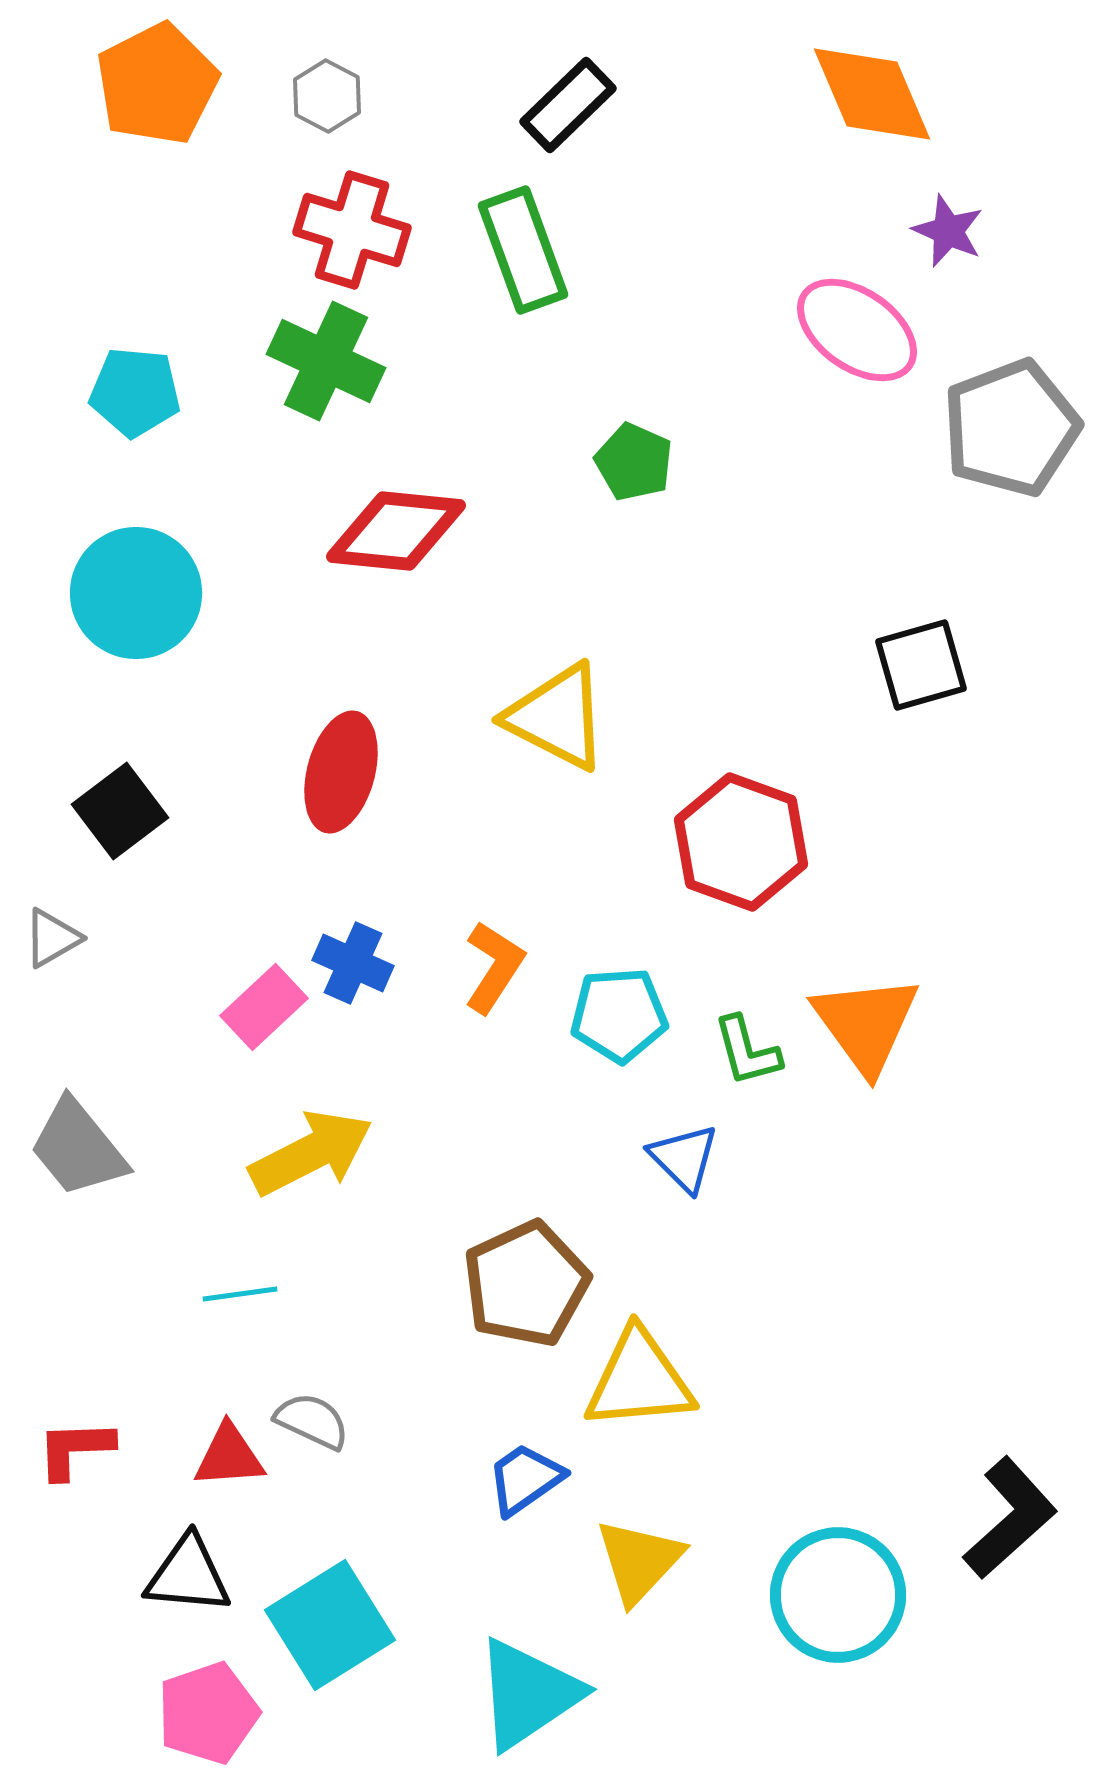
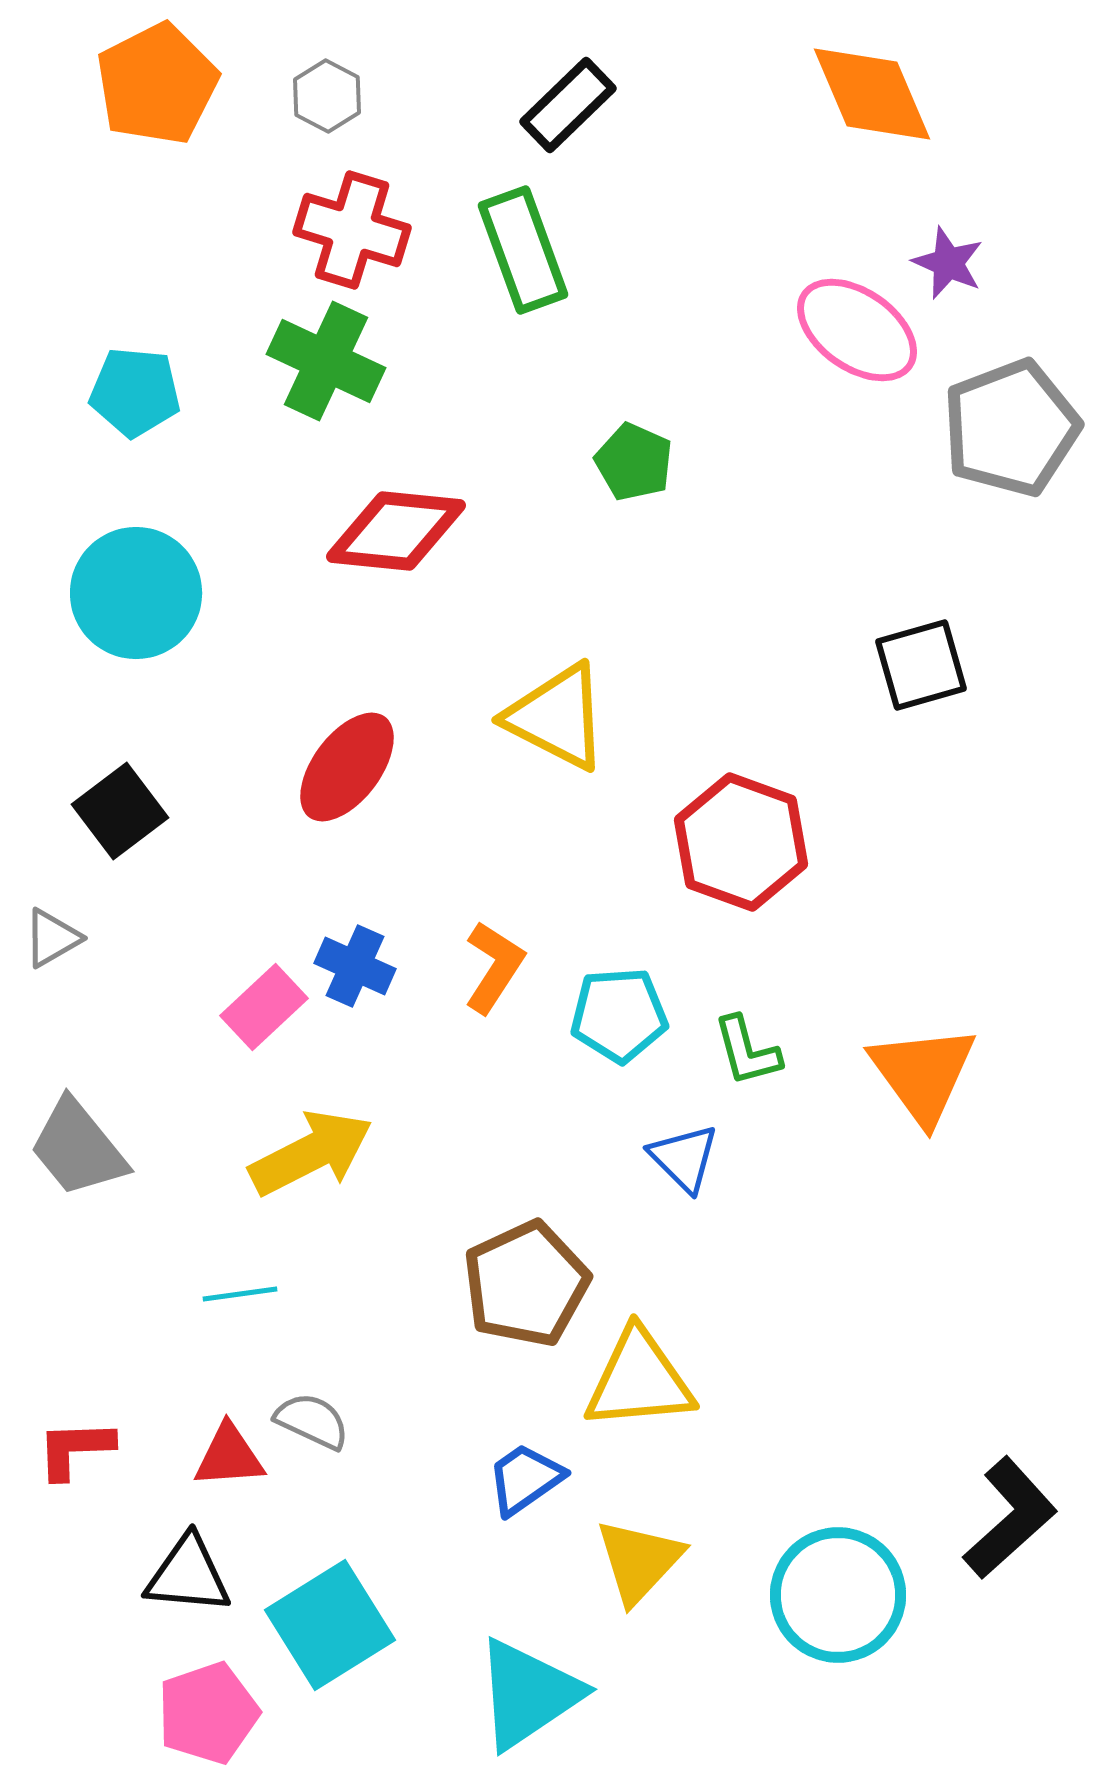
purple star at (948, 231): moved 32 px down
red ellipse at (341, 772): moved 6 px right, 5 px up; rotated 22 degrees clockwise
blue cross at (353, 963): moved 2 px right, 3 px down
orange triangle at (866, 1024): moved 57 px right, 50 px down
